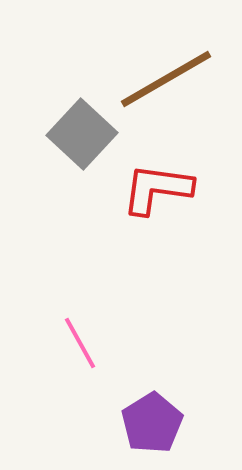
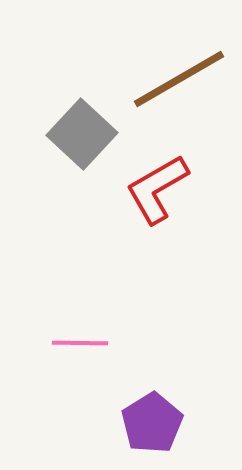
brown line: moved 13 px right
red L-shape: rotated 38 degrees counterclockwise
pink line: rotated 60 degrees counterclockwise
